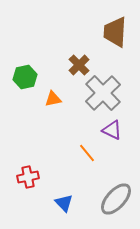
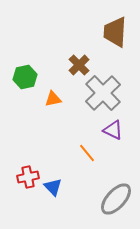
purple triangle: moved 1 px right
blue triangle: moved 11 px left, 16 px up
